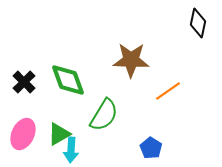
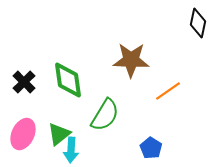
green diamond: rotated 12 degrees clockwise
green semicircle: moved 1 px right
green triangle: rotated 10 degrees counterclockwise
